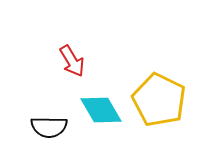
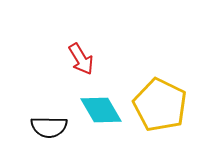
red arrow: moved 9 px right, 2 px up
yellow pentagon: moved 1 px right, 5 px down
